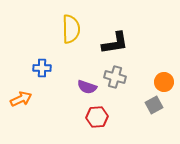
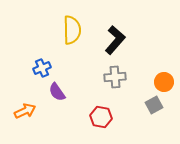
yellow semicircle: moved 1 px right, 1 px down
black L-shape: moved 3 px up; rotated 40 degrees counterclockwise
blue cross: rotated 24 degrees counterclockwise
gray cross: rotated 20 degrees counterclockwise
purple semicircle: moved 30 px left, 5 px down; rotated 36 degrees clockwise
orange arrow: moved 4 px right, 12 px down
red hexagon: moved 4 px right; rotated 15 degrees clockwise
